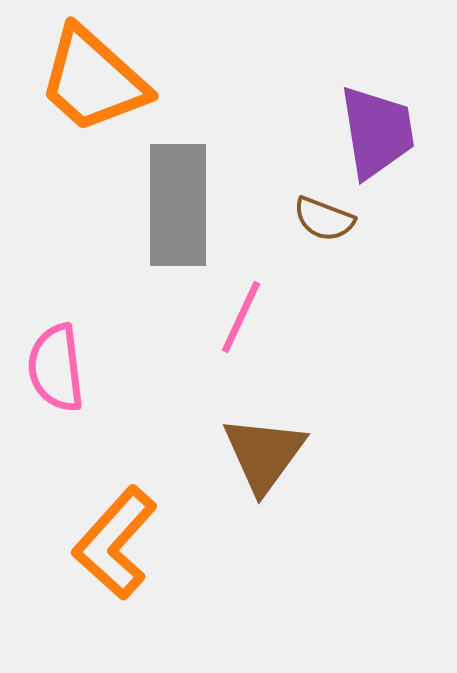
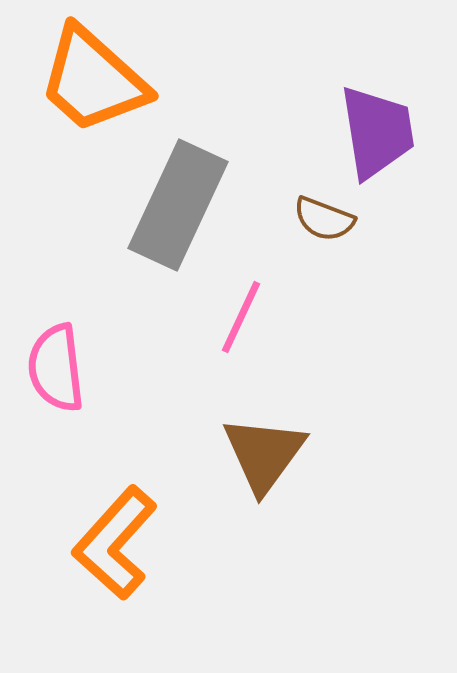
gray rectangle: rotated 25 degrees clockwise
